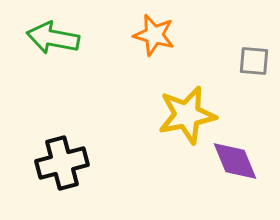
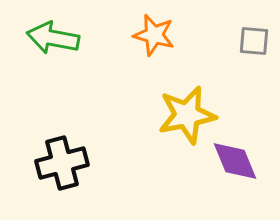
gray square: moved 20 px up
